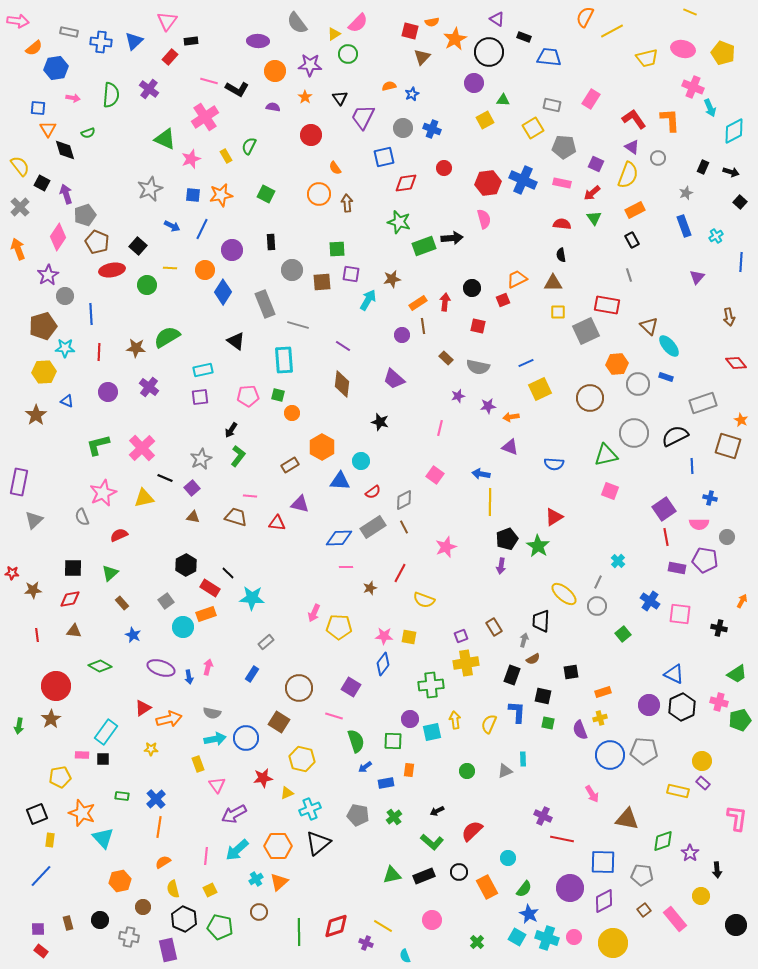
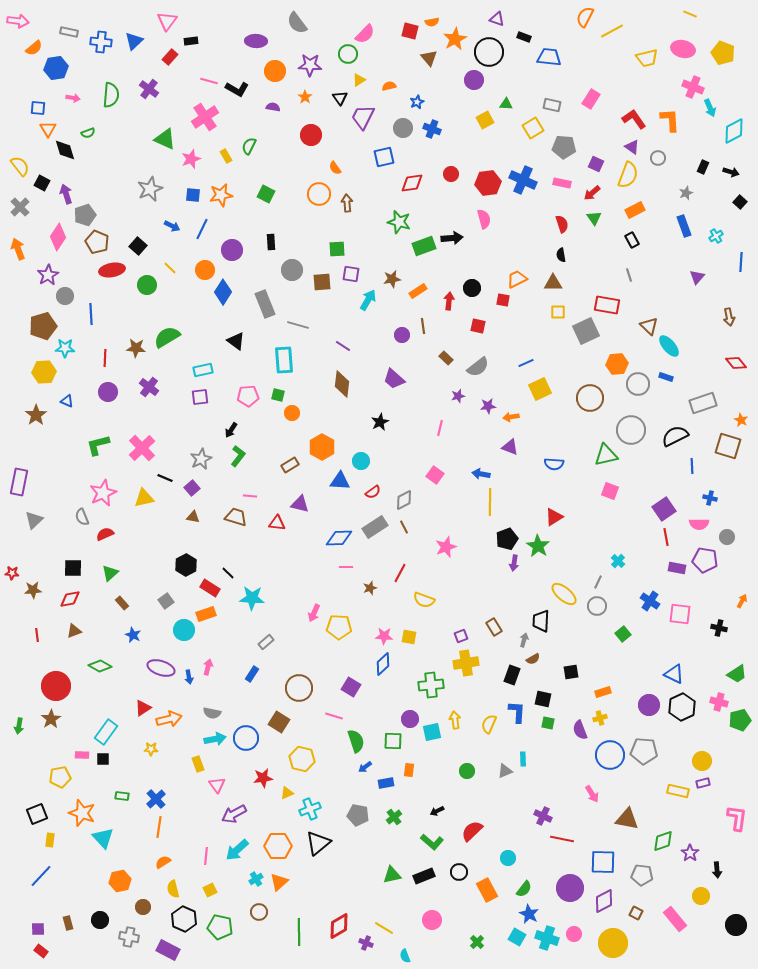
yellow line at (690, 12): moved 2 px down
purple triangle at (497, 19): rotated 14 degrees counterclockwise
pink semicircle at (358, 23): moved 7 px right, 11 px down
yellow triangle at (334, 34): moved 25 px right, 46 px down
purple ellipse at (258, 41): moved 2 px left
brown triangle at (422, 57): moved 7 px right, 1 px down; rotated 24 degrees counterclockwise
purple circle at (474, 83): moved 3 px up
blue star at (412, 94): moved 5 px right, 8 px down
green triangle at (503, 100): moved 3 px right, 4 px down
red circle at (444, 168): moved 7 px right, 6 px down
red diamond at (406, 183): moved 6 px right
red semicircle at (562, 224): rotated 66 degrees clockwise
yellow line at (170, 268): rotated 40 degrees clockwise
red square at (503, 300): rotated 32 degrees clockwise
red arrow at (445, 302): moved 4 px right, 1 px up
orange rectangle at (418, 303): moved 12 px up
red line at (99, 352): moved 6 px right, 6 px down
gray semicircle at (478, 367): rotated 50 degrees counterclockwise
black star at (380, 422): rotated 30 degrees clockwise
gray circle at (634, 433): moved 3 px left, 3 px up
gray rectangle at (373, 527): moved 2 px right
red semicircle at (119, 535): moved 14 px left, 1 px up
purple arrow at (501, 566): moved 13 px right, 3 px up
cyan circle at (183, 627): moved 1 px right, 3 px down
brown triangle at (74, 631): rotated 28 degrees counterclockwise
blue diamond at (383, 664): rotated 10 degrees clockwise
black square at (543, 696): moved 3 px down
purple rectangle at (703, 783): rotated 56 degrees counterclockwise
orange rectangle at (487, 887): moved 3 px down
brown square at (644, 910): moved 8 px left, 3 px down; rotated 24 degrees counterclockwise
red diamond at (336, 926): moved 3 px right; rotated 12 degrees counterclockwise
yellow line at (383, 926): moved 1 px right, 2 px down
pink circle at (574, 937): moved 3 px up
purple rectangle at (168, 950): rotated 50 degrees counterclockwise
